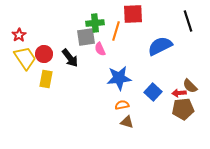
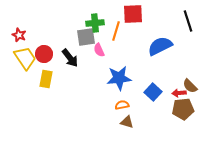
red star: rotated 16 degrees counterclockwise
pink semicircle: moved 1 px left, 1 px down
